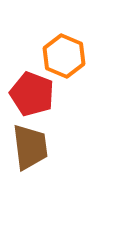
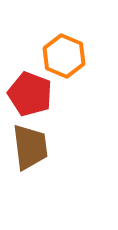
red pentagon: moved 2 px left
